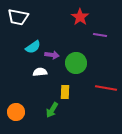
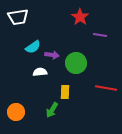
white trapezoid: rotated 20 degrees counterclockwise
